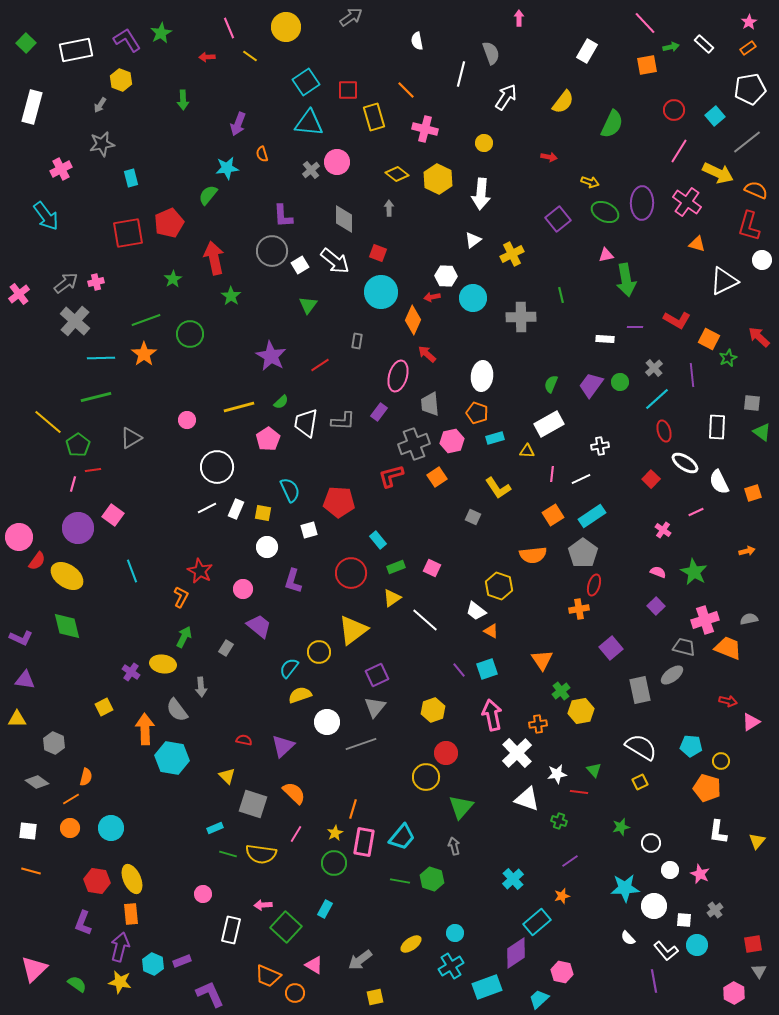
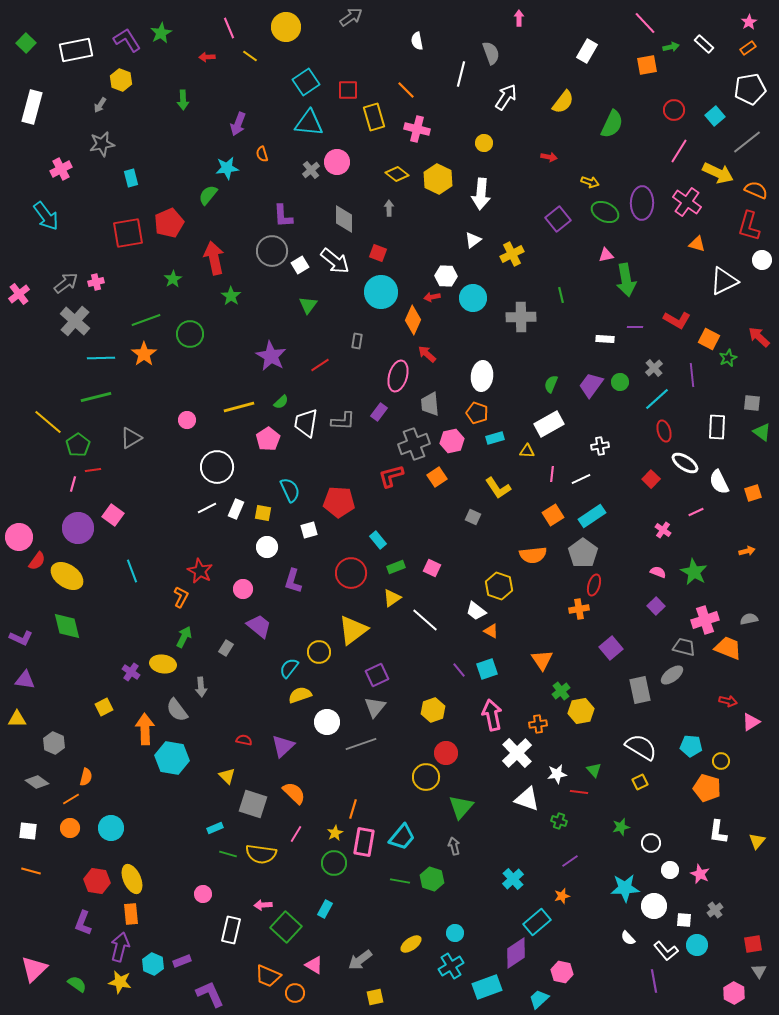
pink cross at (425, 129): moved 8 px left
